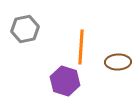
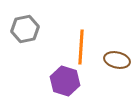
brown ellipse: moved 1 px left, 2 px up; rotated 15 degrees clockwise
